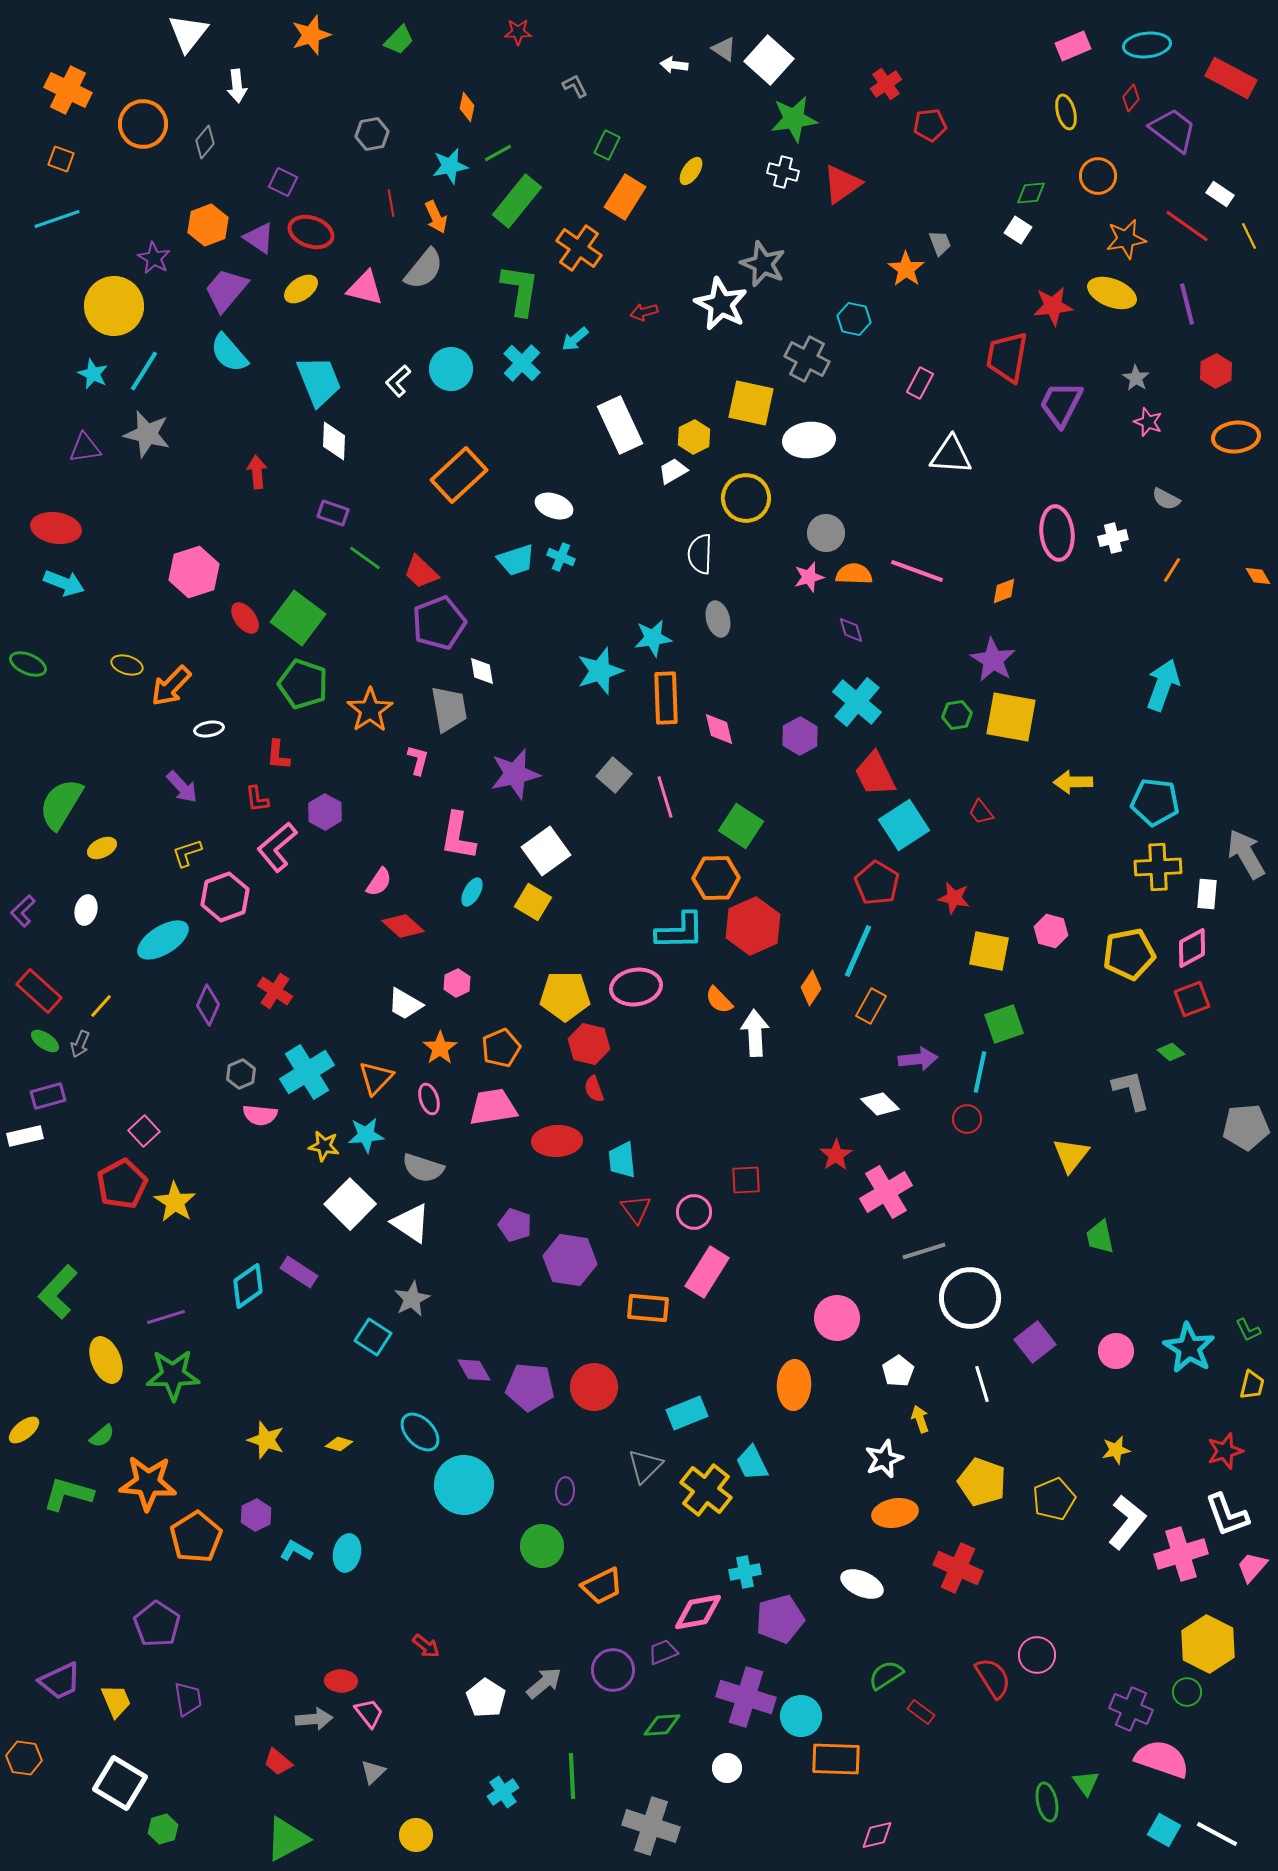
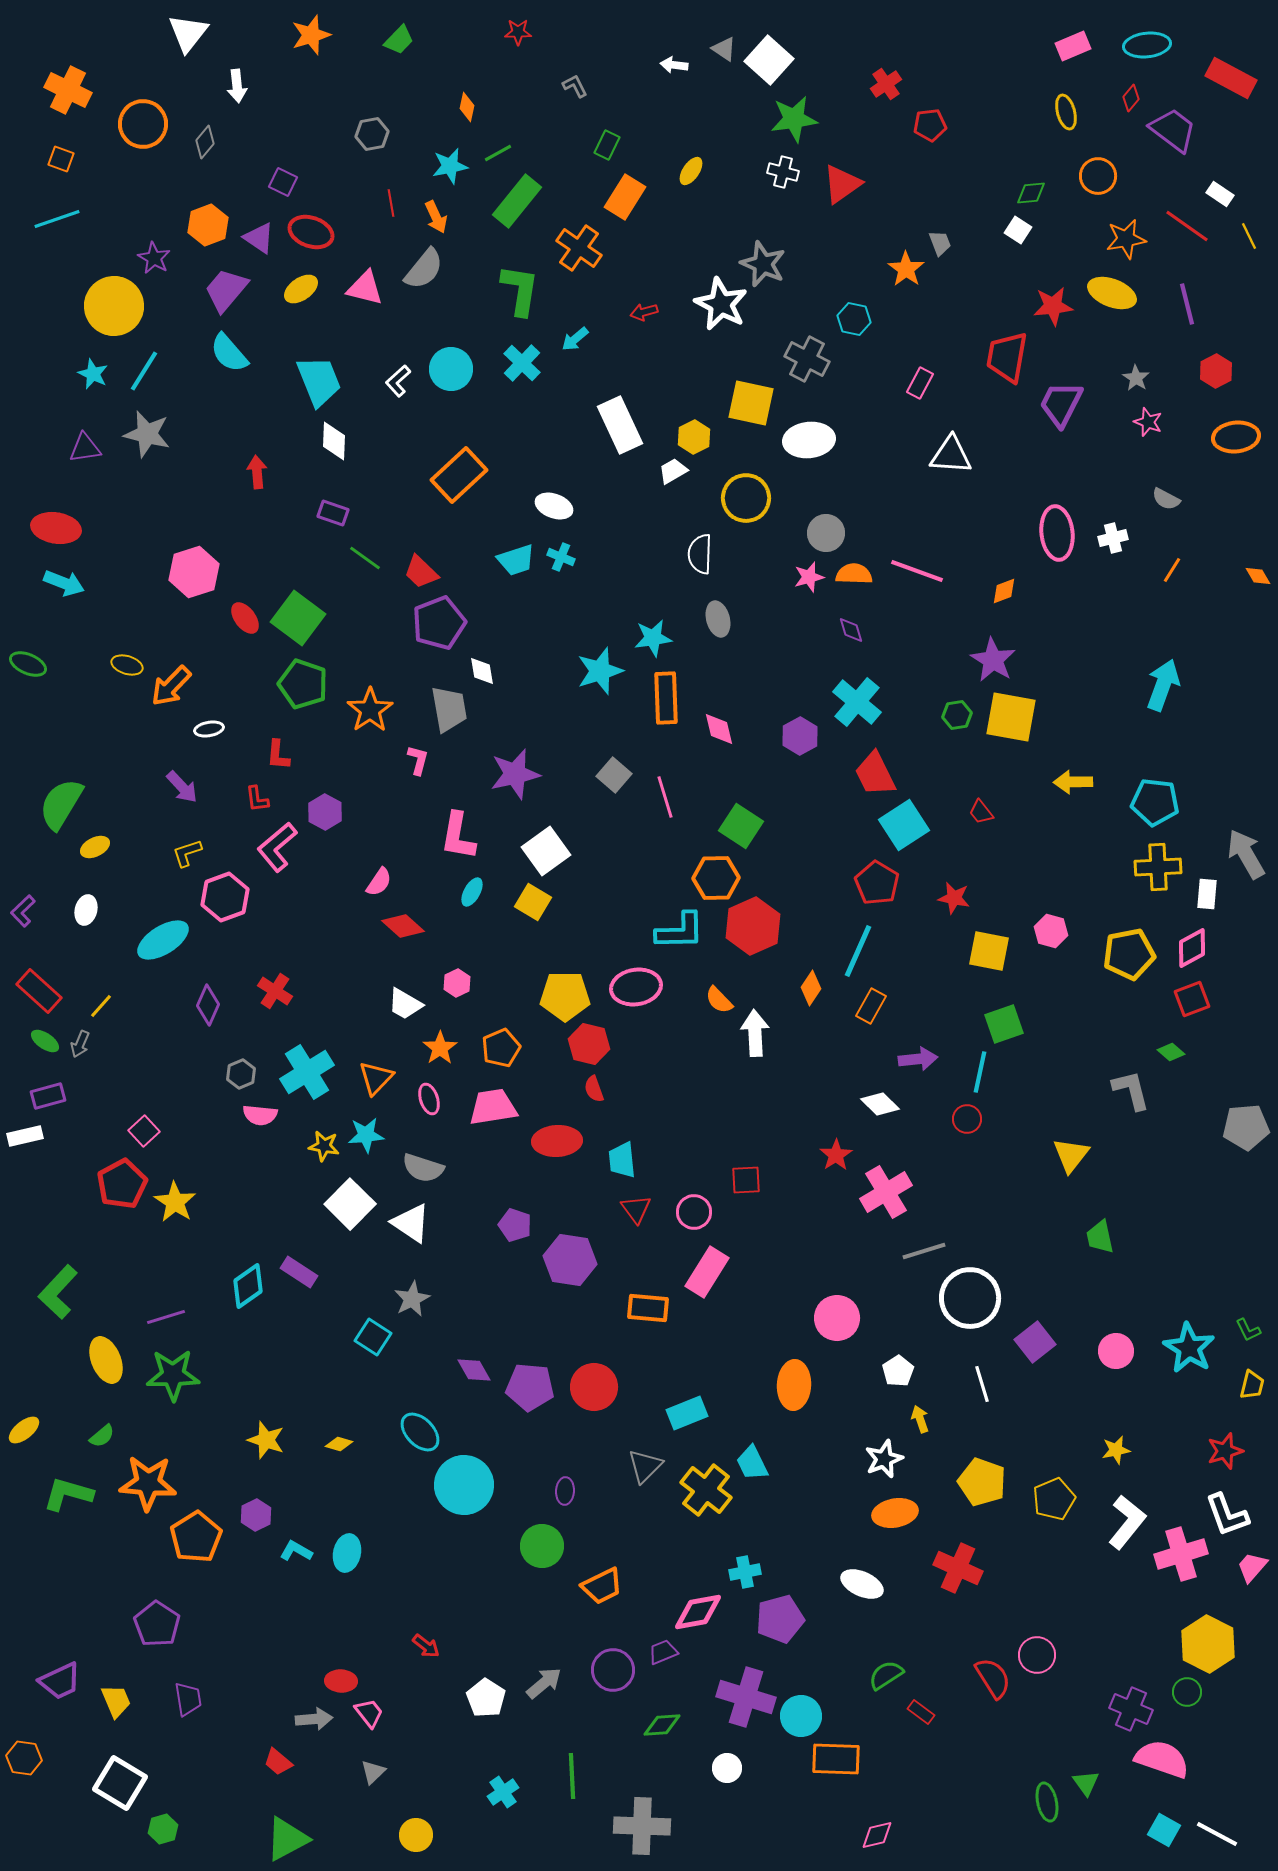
yellow ellipse at (102, 848): moved 7 px left, 1 px up
gray cross at (651, 1826): moved 9 px left; rotated 16 degrees counterclockwise
